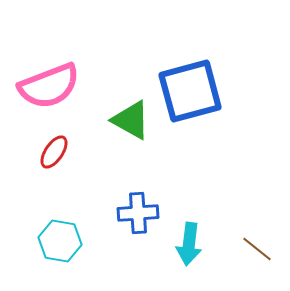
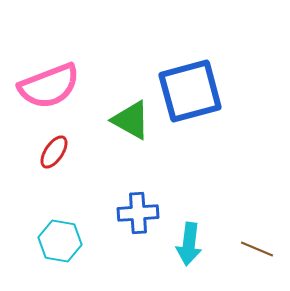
brown line: rotated 16 degrees counterclockwise
